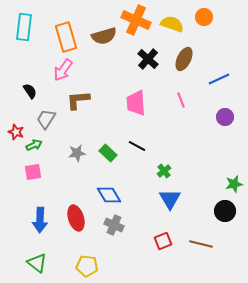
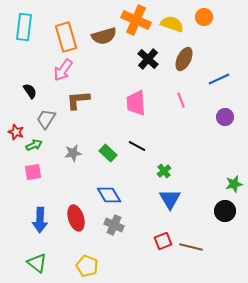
gray star: moved 4 px left
brown line: moved 10 px left, 3 px down
yellow pentagon: rotated 15 degrees clockwise
